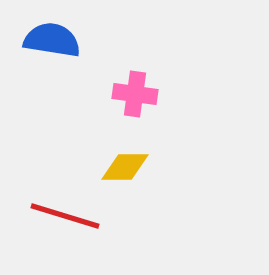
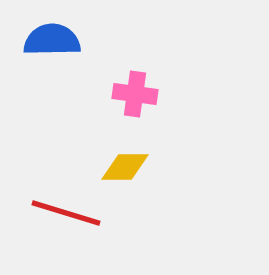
blue semicircle: rotated 10 degrees counterclockwise
red line: moved 1 px right, 3 px up
